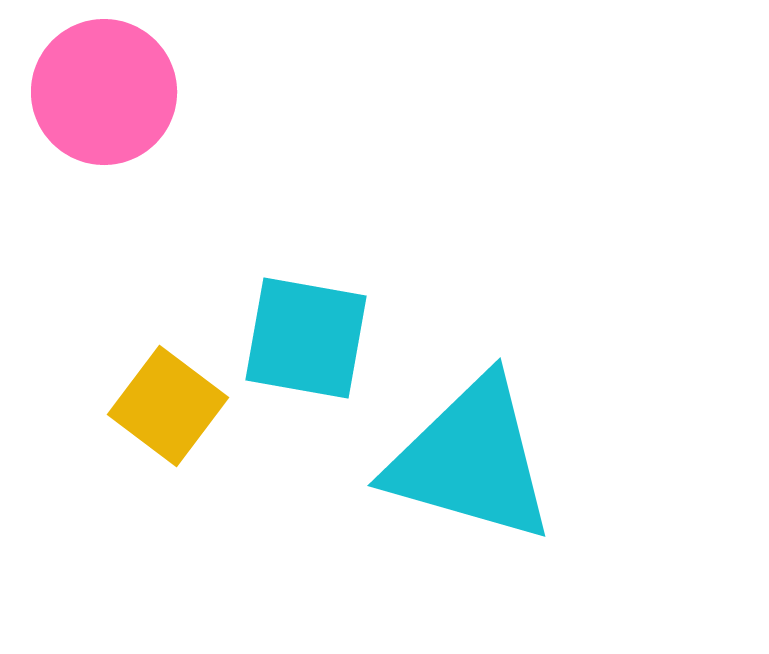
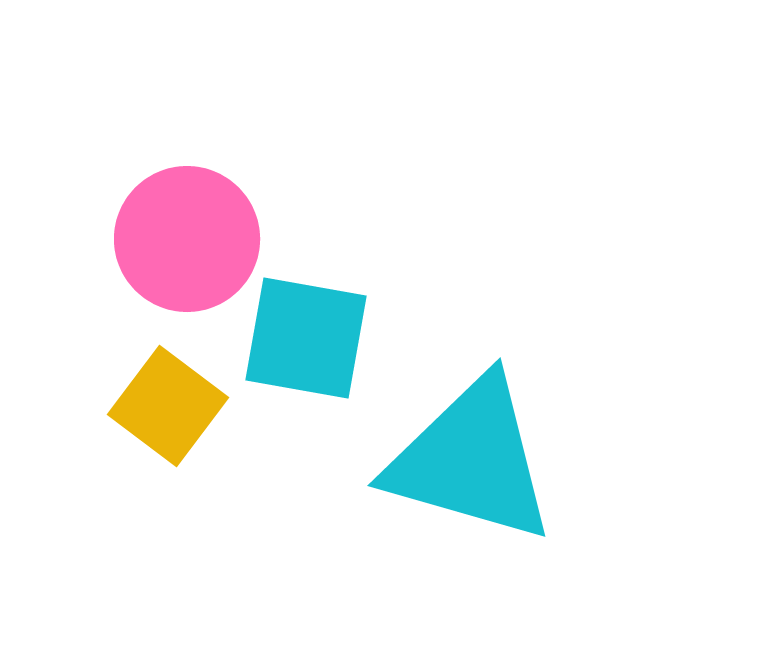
pink circle: moved 83 px right, 147 px down
